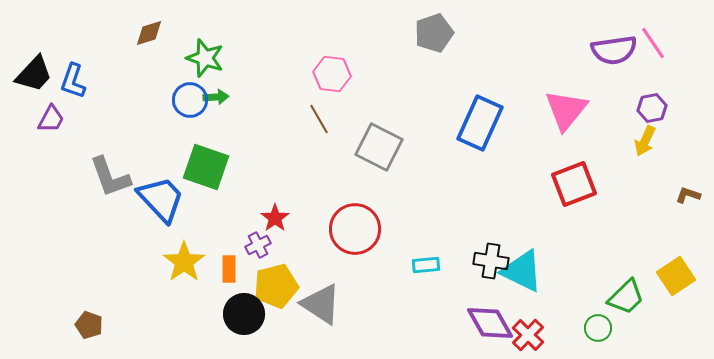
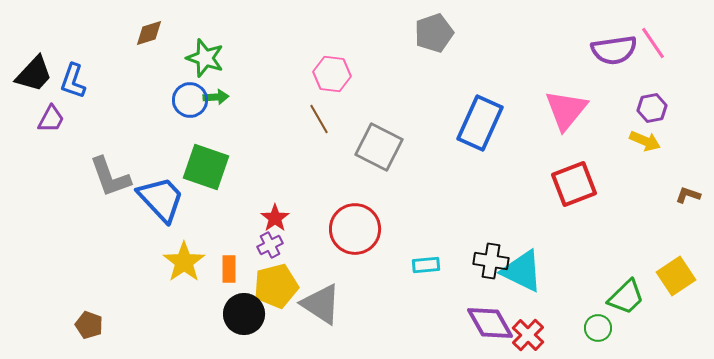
yellow arrow: rotated 92 degrees counterclockwise
purple cross: moved 12 px right
